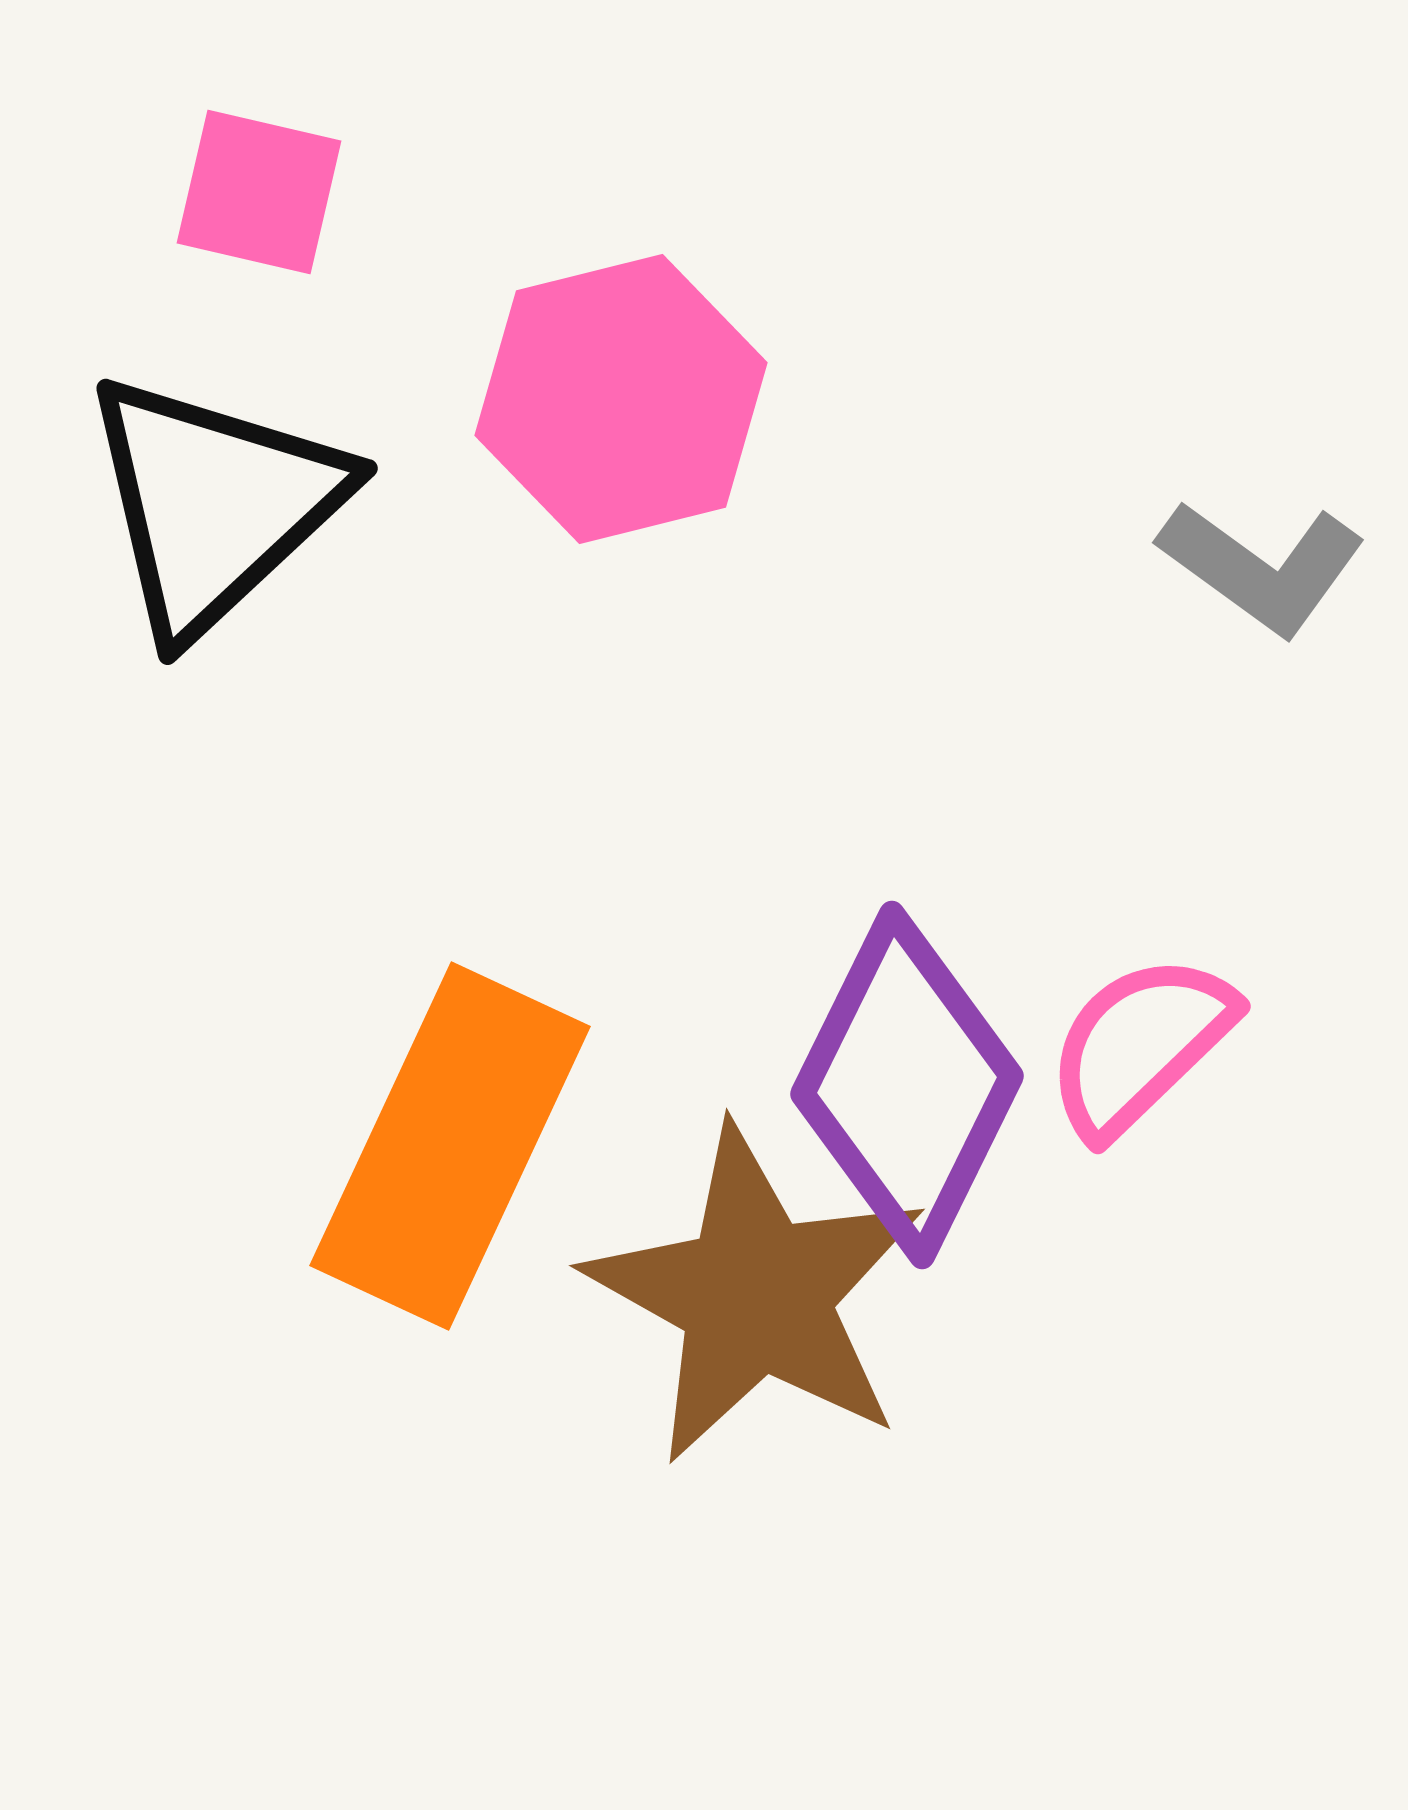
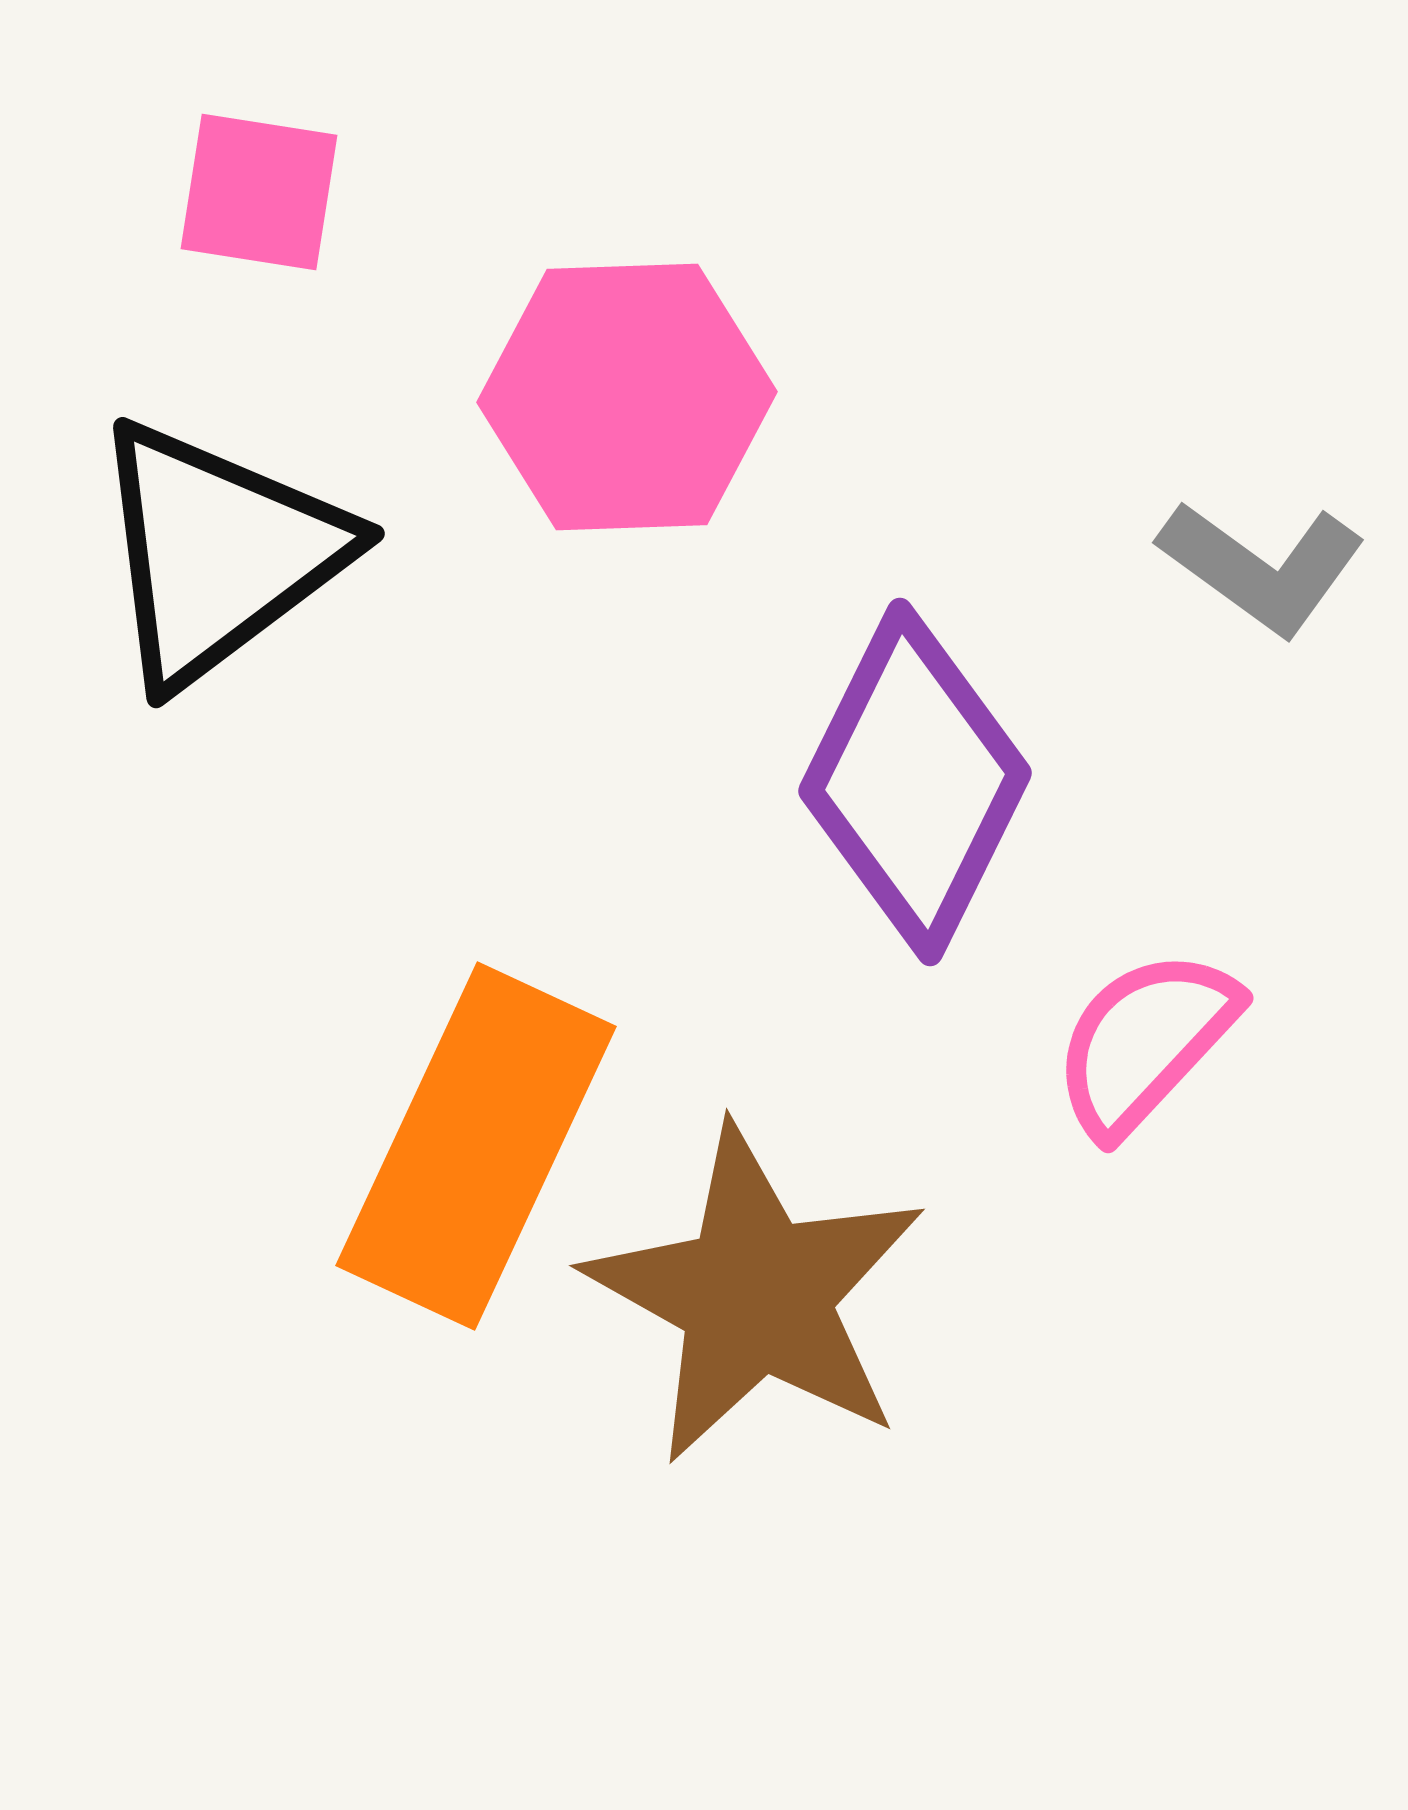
pink square: rotated 4 degrees counterclockwise
pink hexagon: moved 6 px right, 2 px up; rotated 12 degrees clockwise
black triangle: moved 4 px right, 49 px down; rotated 6 degrees clockwise
pink semicircle: moved 5 px right, 3 px up; rotated 3 degrees counterclockwise
purple diamond: moved 8 px right, 303 px up
orange rectangle: moved 26 px right
